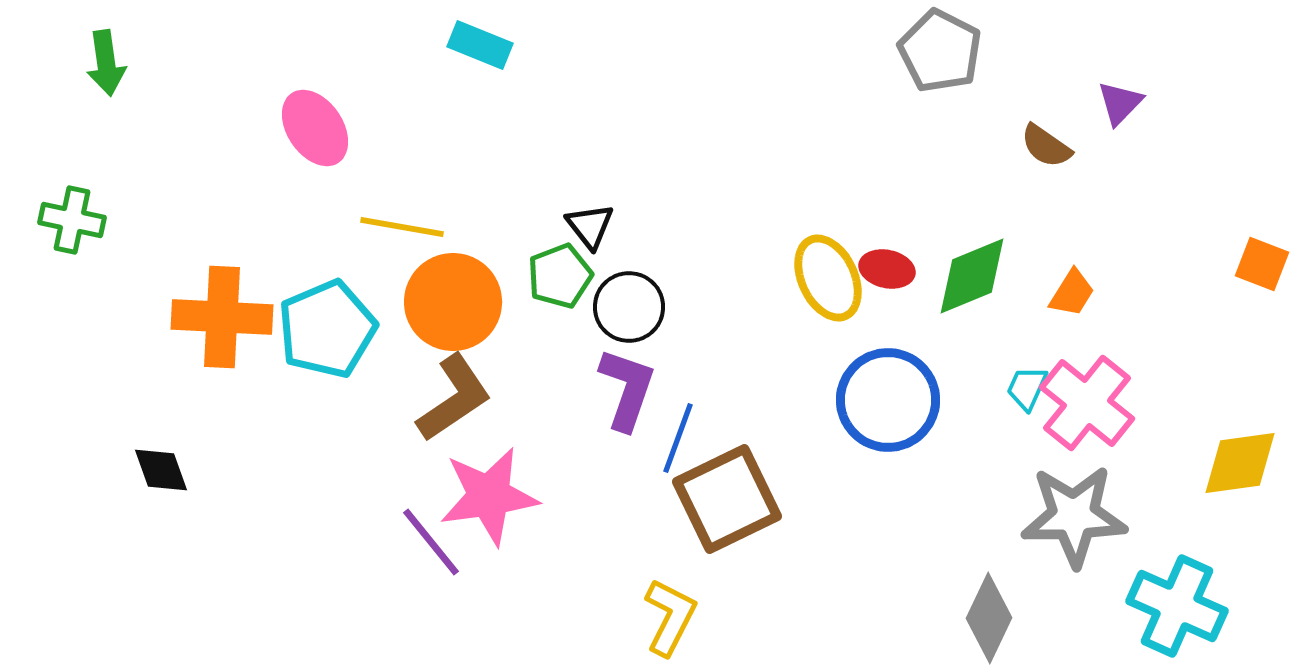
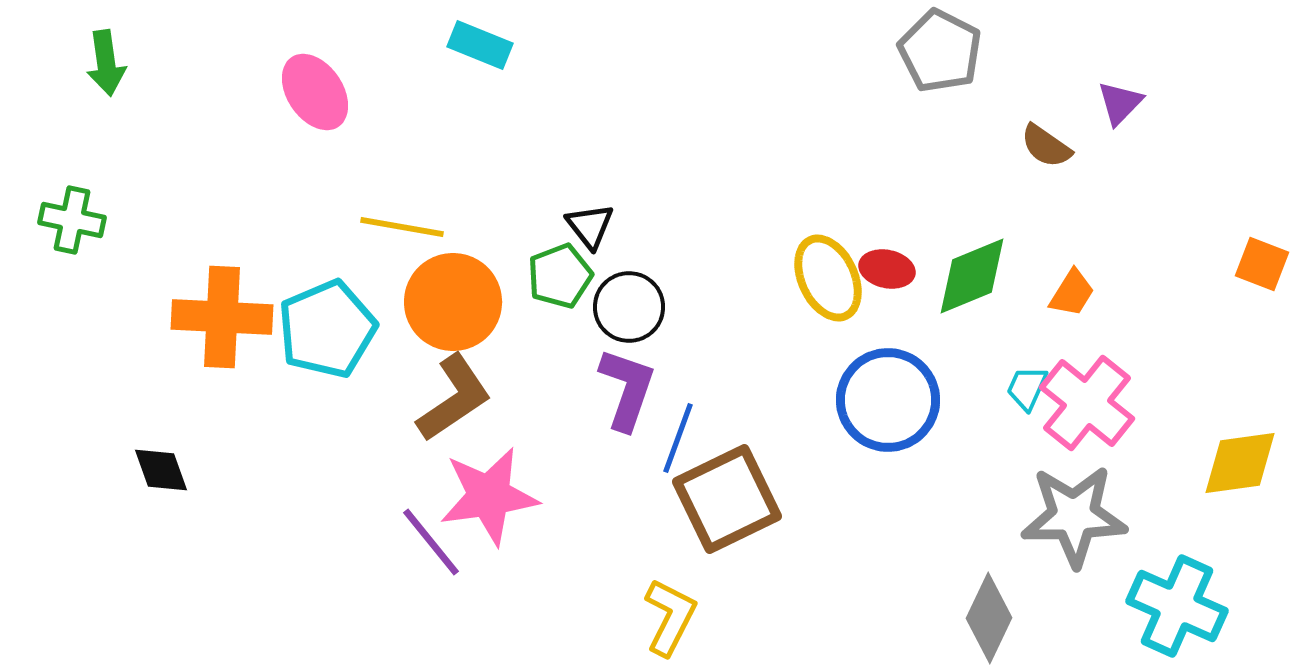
pink ellipse: moved 36 px up
